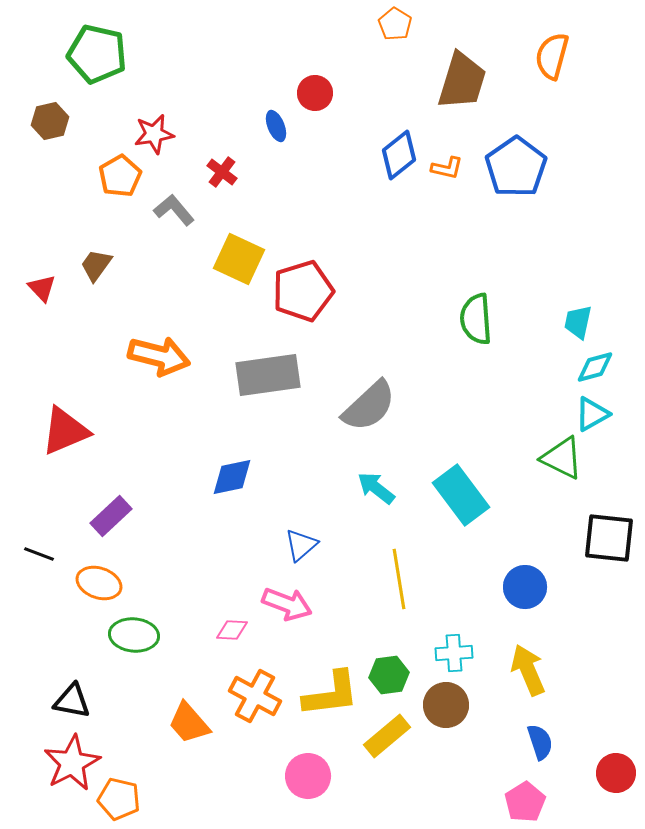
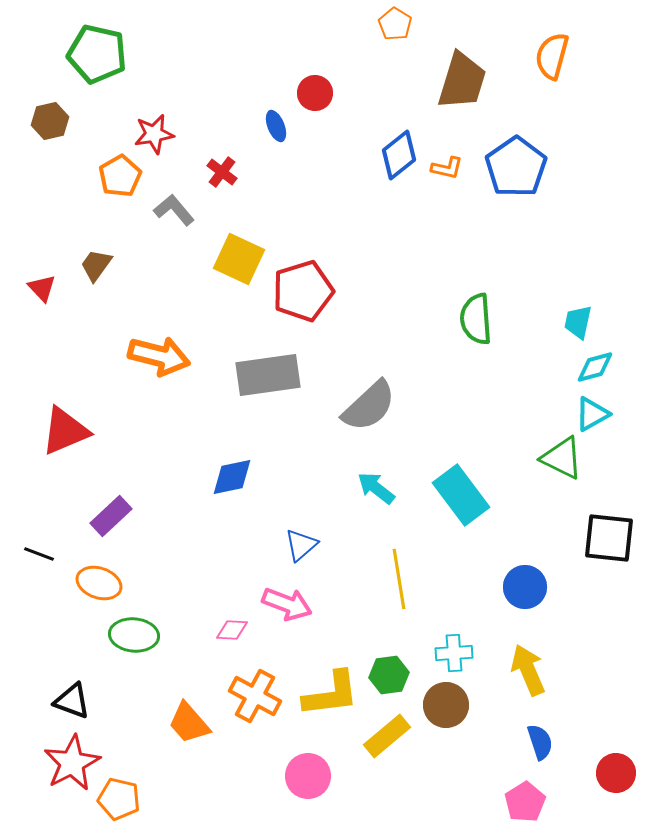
black triangle at (72, 701): rotated 9 degrees clockwise
